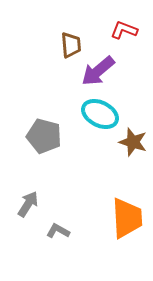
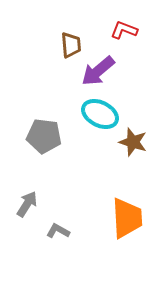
gray pentagon: rotated 8 degrees counterclockwise
gray arrow: moved 1 px left
